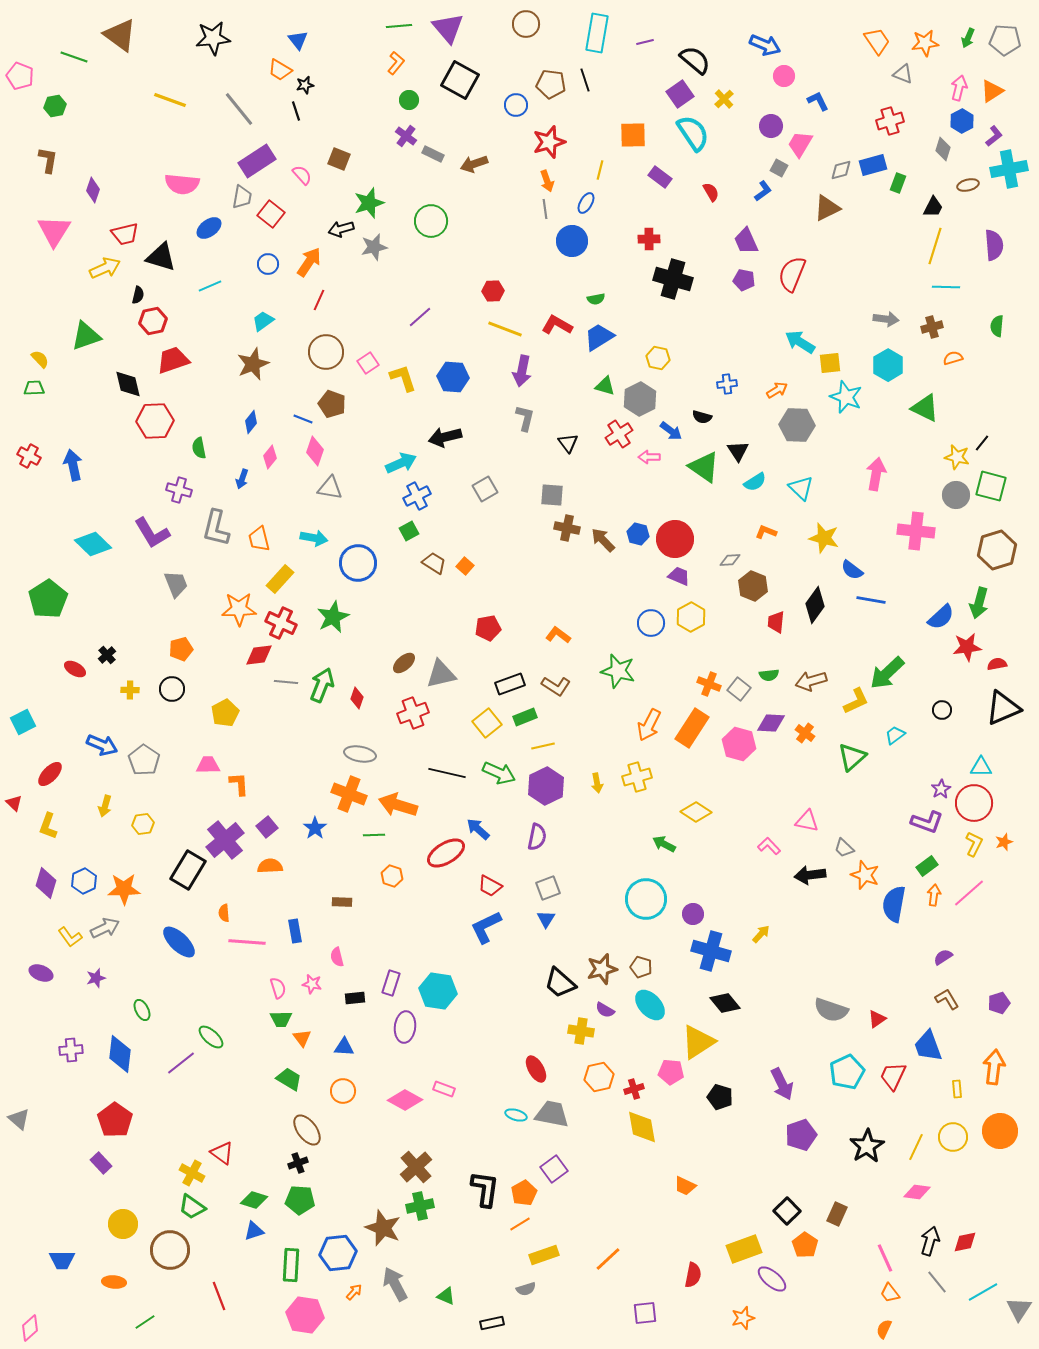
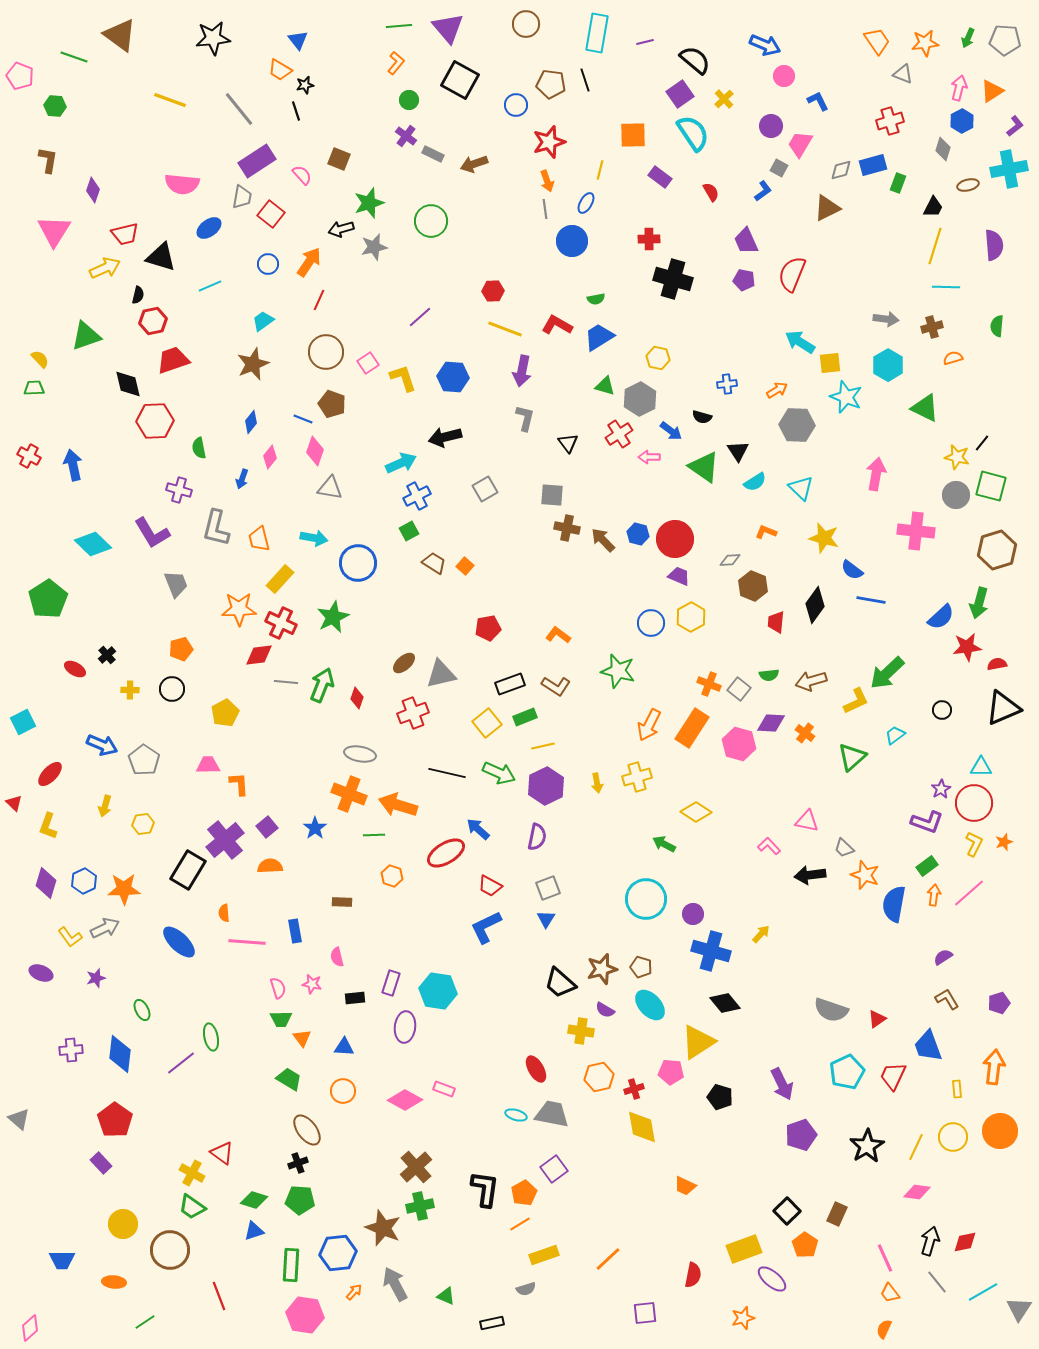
green hexagon at (55, 106): rotated 15 degrees clockwise
purple L-shape at (994, 136): moved 21 px right, 10 px up
green ellipse at (211, 1037): rotated 36 degrees clockwise
